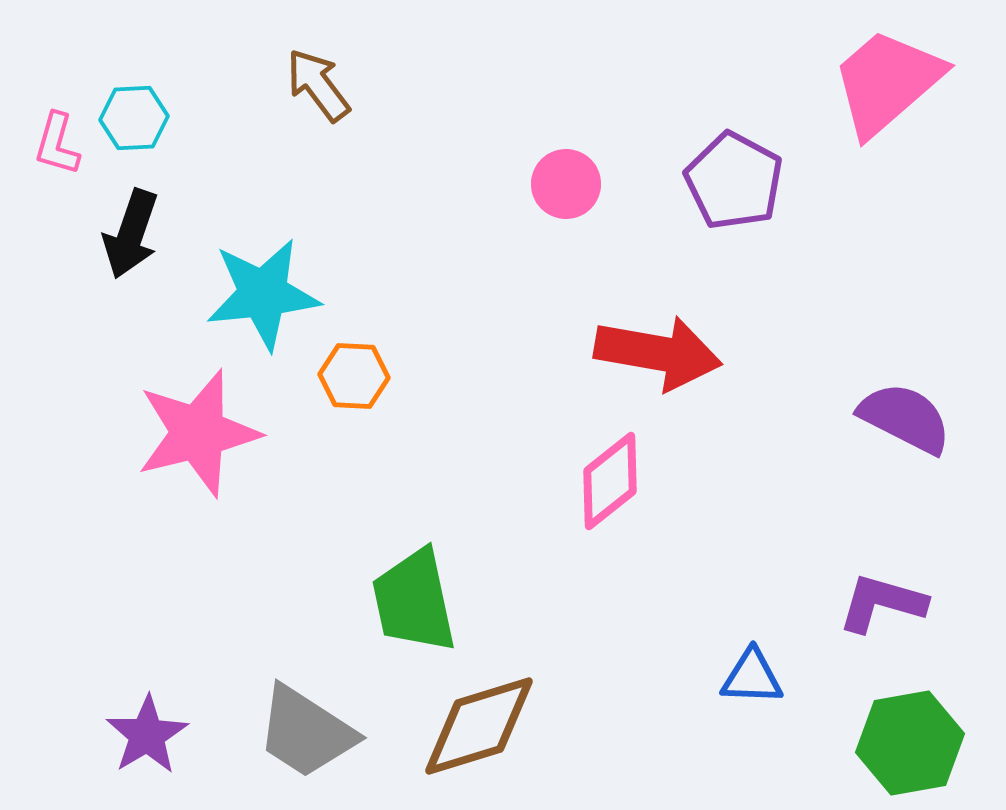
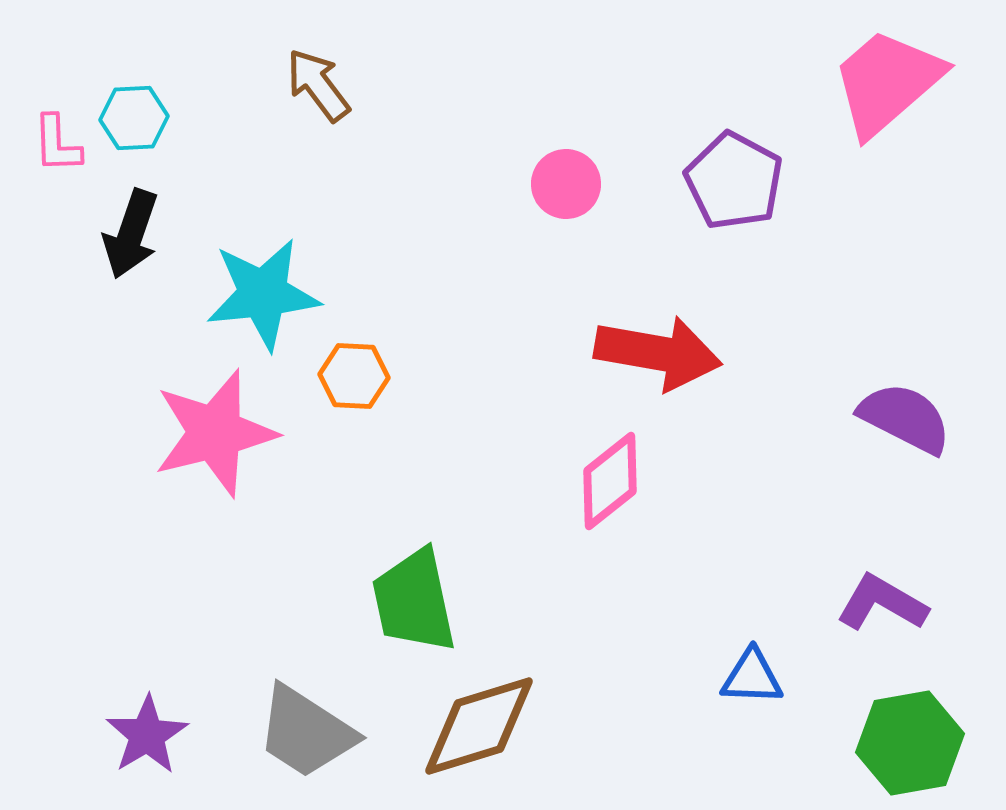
pink L-shape: rotated 18 degrees counterclockwise
pink star: moved 17 px right
purple L-shape: rotated 14 degrees clockwise
